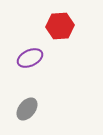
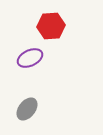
red hexagon: moved 9 px left
